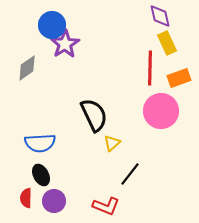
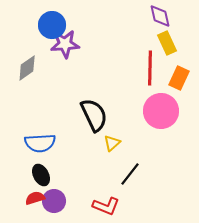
purple star: rotated 28 degrees clockwise
orange rectangle: rotated 45 degrees counterclockwise
red semicircle: moved 9 px right; rotated 72 degrees clockwise
